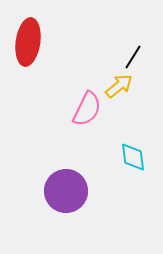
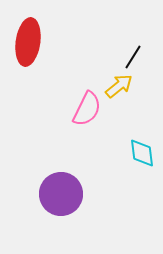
cyan diamond: moved 9 px right, 4 px up
purple circle: moved 5 px left, 3 px down
